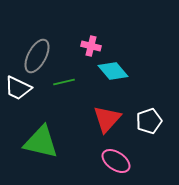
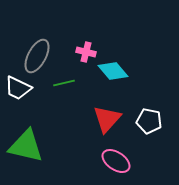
pink cross: moved 5 px left, 6 px down
green line: moved 1 px down
white pentagon: rotated 30 degrees clockwise
green triangle: moved 15 px left, 4 px down
